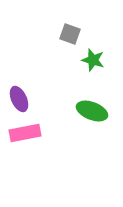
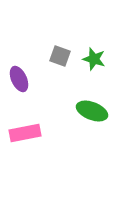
gray square: moved 10 px left, 22 px down
green star: moved 1 px right, 1 px up
purple ellipse: moved 20 px up
